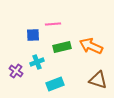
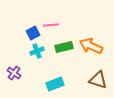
pink line: moved 2 px left, 1 px down
blue square: moved 2 px up; rotated 24 degrees counterclockwise
green rectangle: moved 2 px right
cyan cross: moved 11 px up
purple cross: moved 2 px left, 2 px down
